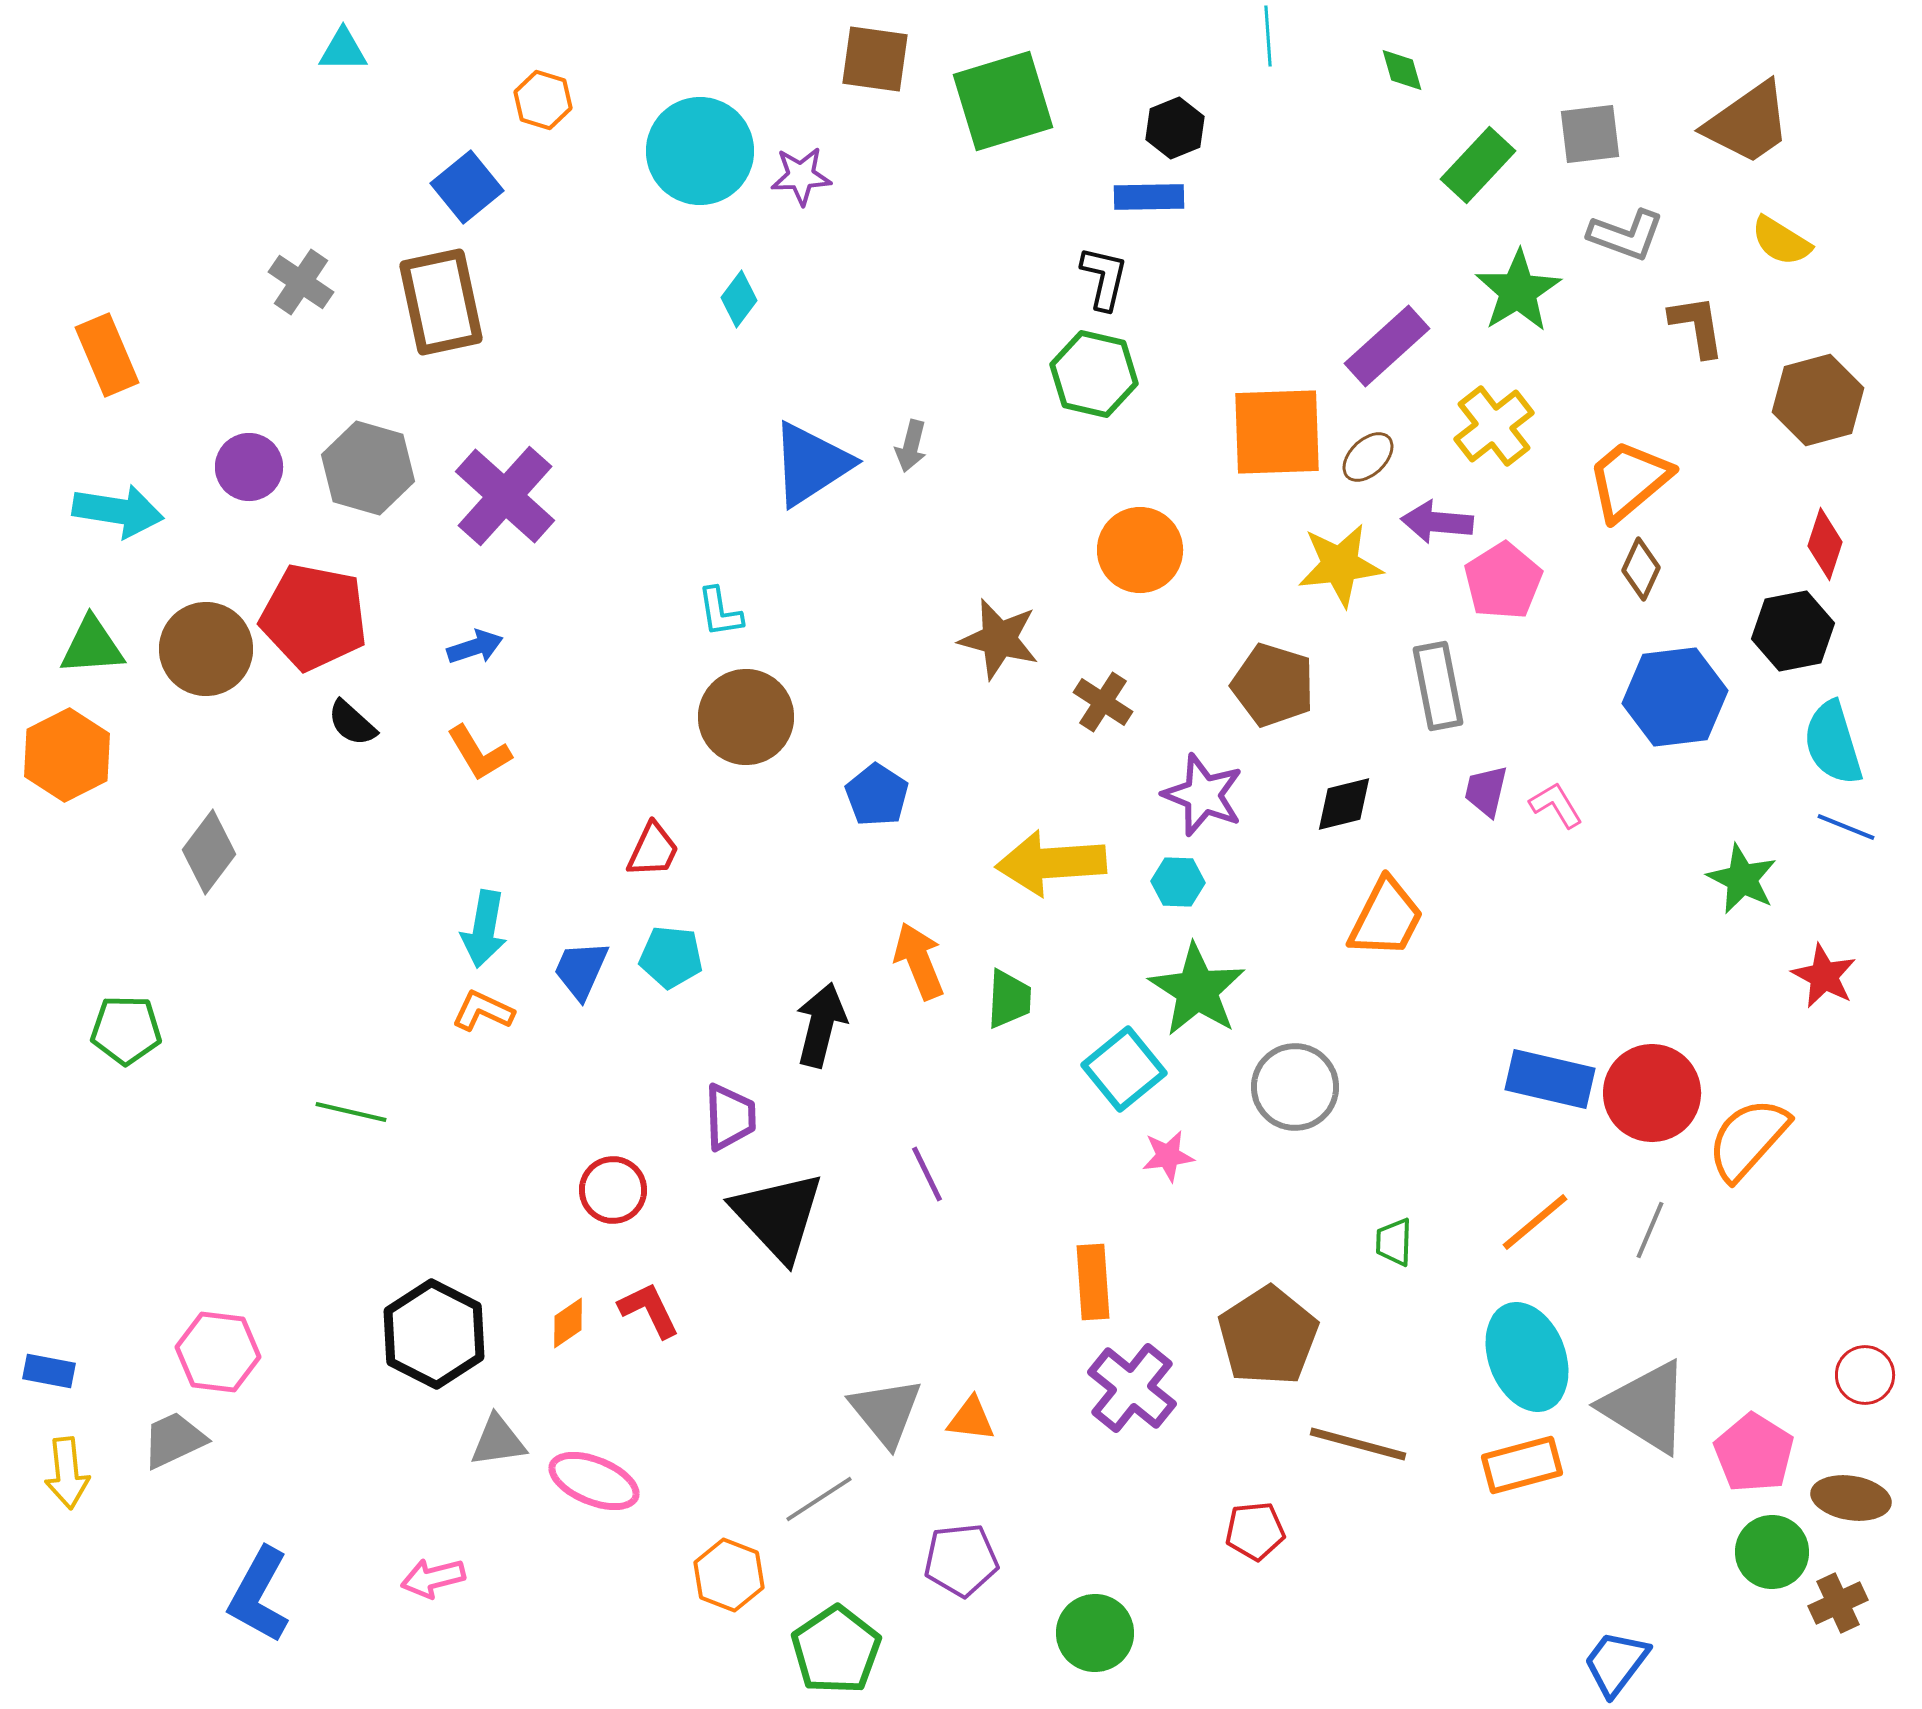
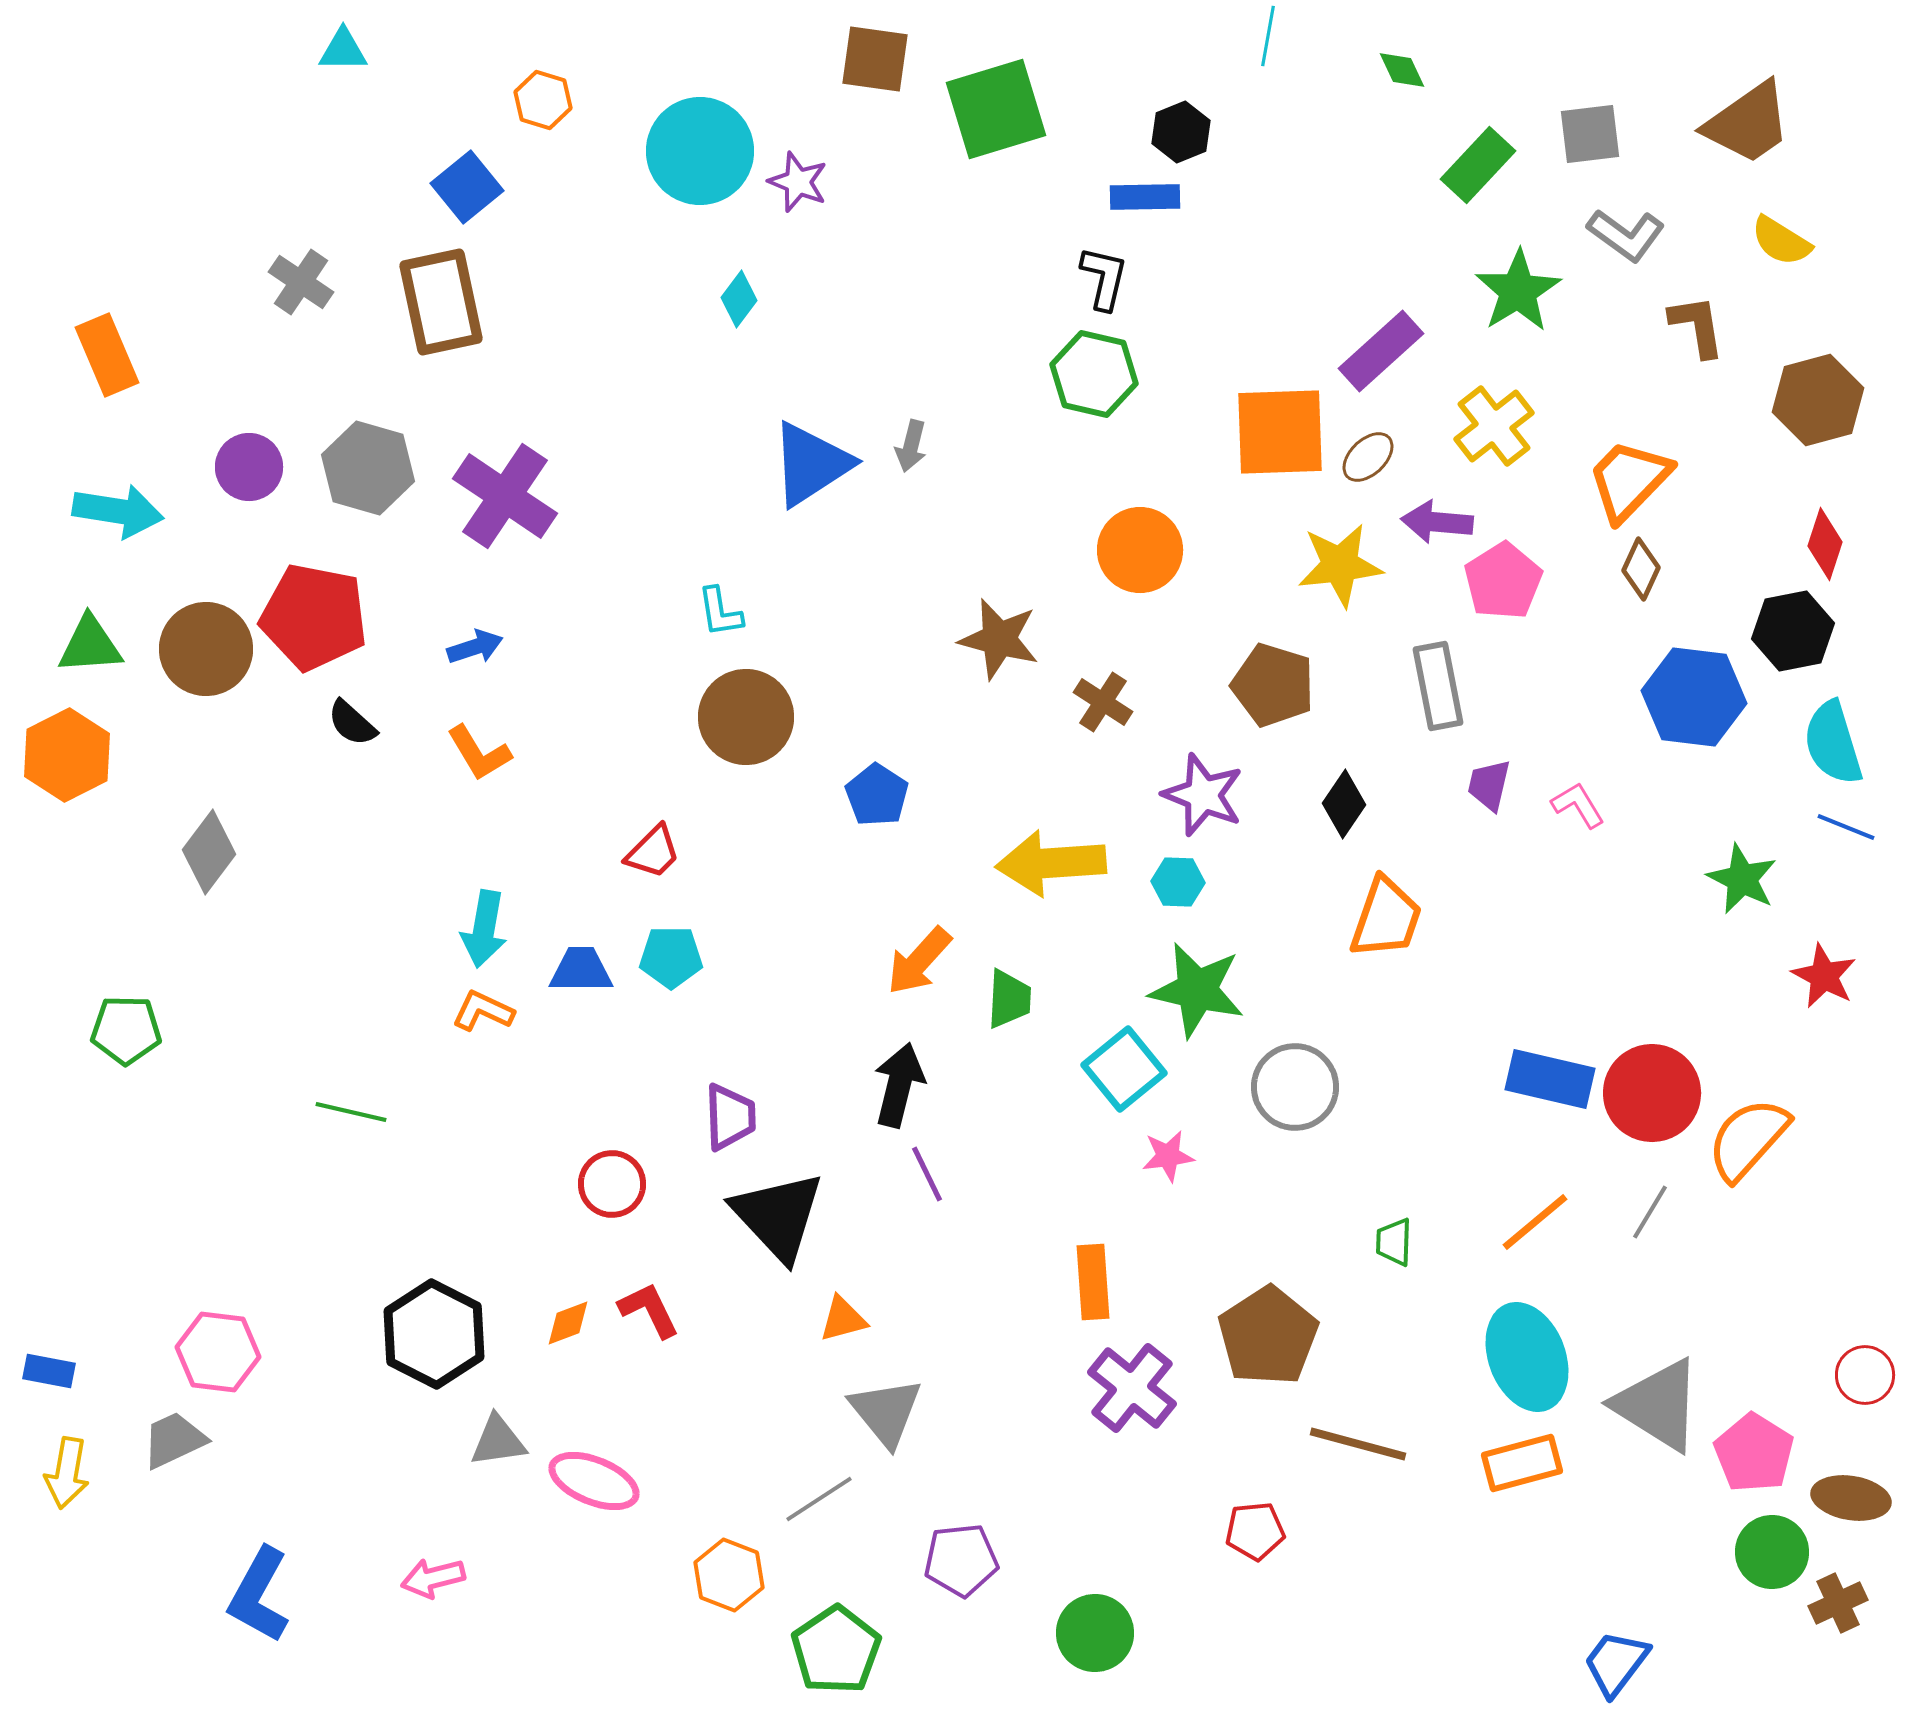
cyan line at (1268, 36): rotated 14 degrees clockwise
green diamond at (1402, 70): rotated 9 degrees counterclockwise
green square at (1003, 101): moved 7 px left, 8 px down
black hexagon at (1175, 128): moved 6 px right, 4 px down
purple star at (801, 176): moved 3 px left, 6 px down; rotated 24 degrees clockwise
blue rectangle at (1149, 197): moved 4 px left
gray L-shape at (1626, 235): rotated 16 degrees clockwise
purple rectangle at (1387, 346): moved 6 px left, 5 px down
orange square at (1277, 432): moved 3 px right
orange trapezoid at (1629, 480): rotated 6 degrees counterclockwise
purple cross at (505, 496): rotated 8 degrees counterclockwise
green triangle at (92, 646): moved 2 px left, 1 px up
blue hexagon at (1675, 697): moved 19 px right; rotated 14 degrees clockwise
purple trapezoid at (1486, 791): moved 3 px right, 6 px up
black diamond at (1344, 804): rotated 42 degrees counterclockwise
pink L-shape at (1556, 805): moved 22 px right
red trapezoid at (653, 850): moved 2 px down; rotated 20 degrees clockwise
orange trapezoid at (1386, 918): rotated 8 degrees counterclockwise
cyan pentagon at (671, 957): rotated 6 degrees counterclockwise
orange arrow at (919, 961): rotated 116 degrees counterclockwise
blue trapezoid at (581, 970): rotated 66 degrees clockwise
green star at (1197, 990): rotated 20 degrees counterclockwise
black arrow at (821, 1025): moved 78 px right, 60 px down
red circle at (613, 1190): moved 1 px left, 6 px up
gray line at (1650, 1230): moved 18 px up; rotated 8 degrees clockwise
orange diamond at (568, 1323): rotated 14 degrees clockwise
gray triangle at (1646, 1407): moved 12 px right, 2 px up
orange triangle at (971, 1419): moved 128 px left, 100 px up; rotated 22 degrees counterclockwise
orange rectangle at (1522, 1465): moved 2 px up
yellow arrow at (67, 1473): rotated 16 degrees clockwise
